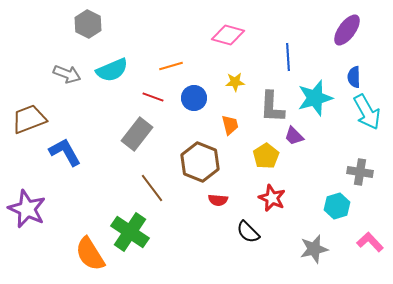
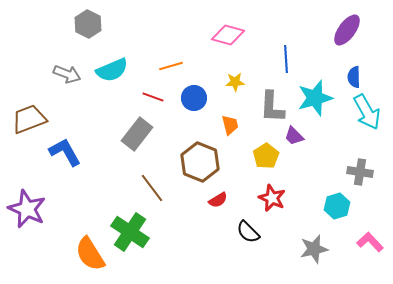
blue line: moved 2 px left, 2 px down
red semicircle: rotated 36 degrees counterclockwise
